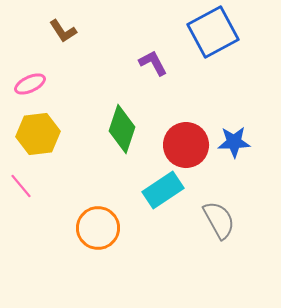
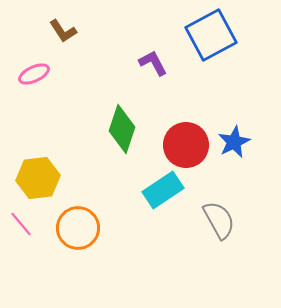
blue square: moved 2 px left, 3 px down
pink ellipse: moved 4 px right, 10 px up
yellow hexagon: moved 44 px down
blue star: rotated 24 degrees counterclockwise
pink line: moved 38 px down
orange circle: moved 20 px left
